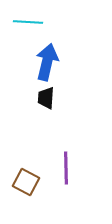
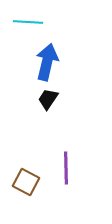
black trapezoid: moved 2 px right, 1 px down; rotated 30 degrees clockwise
